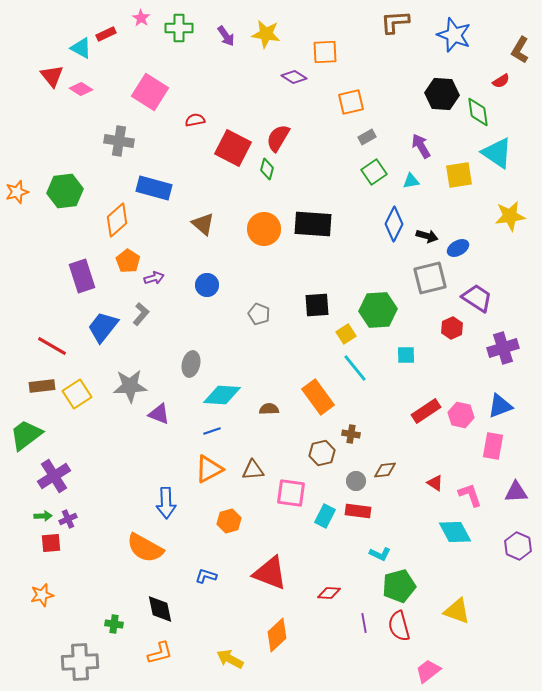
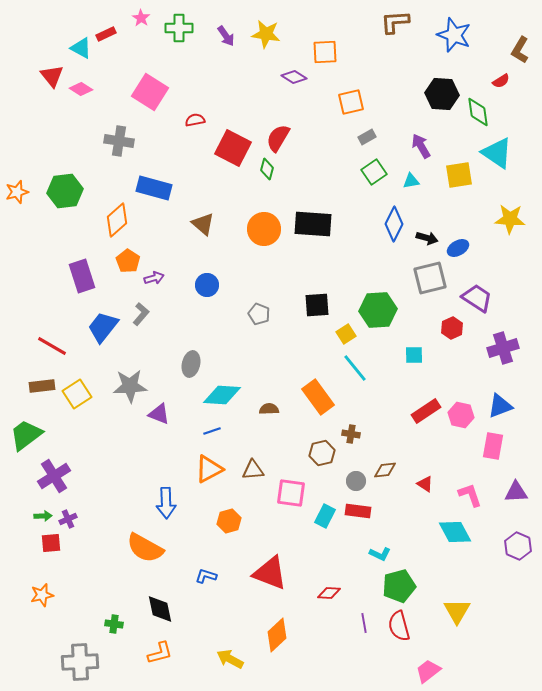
yellow star at (510, 216): moved 3 px down; rotated 12 degrees clockwise
black arrow at (427, 236): moved 2 px down
cyan square at (406, 355): moved 8 px right
red triangle at (435, 483): moved 10 px left, 1 px down
yellow triangle at (457, 611): rotated 40 degrees clockwise
